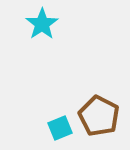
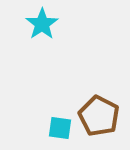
cyan square: rotated 30 degrees clockwise
